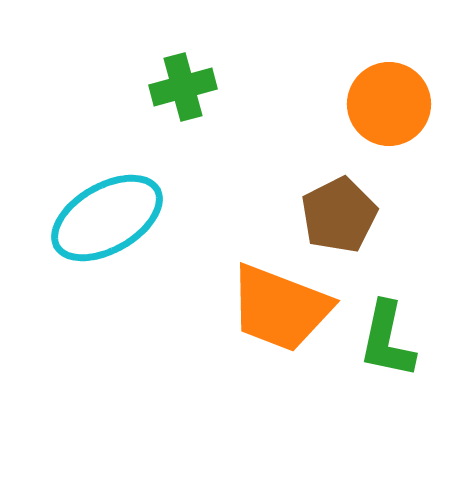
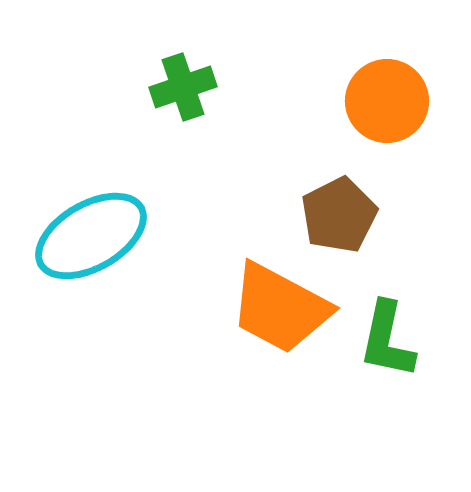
green cross: rotated 4 degrees counterclockwise
orange circle: moved 2 px left, 3 px up
cyan ellipse: moved 16 px left, 18 px down
orange trapezoid: rotated 7 degrees clockwise
